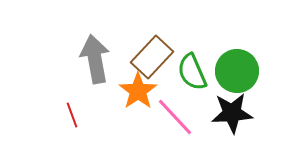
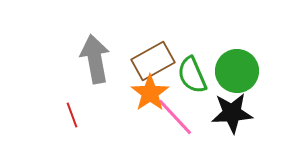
brown rectangle: moved 1 px right, 4 px down; rotated 18 degrees clockwise
green semicircle: moved 3 px down
orange star: moved 12 px right, 2 px down
